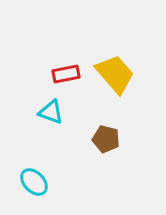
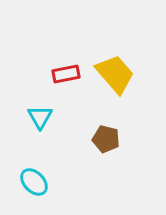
cyan triangle: moved 11 px left, 5 px down; rotated 40 degrees clockwise
